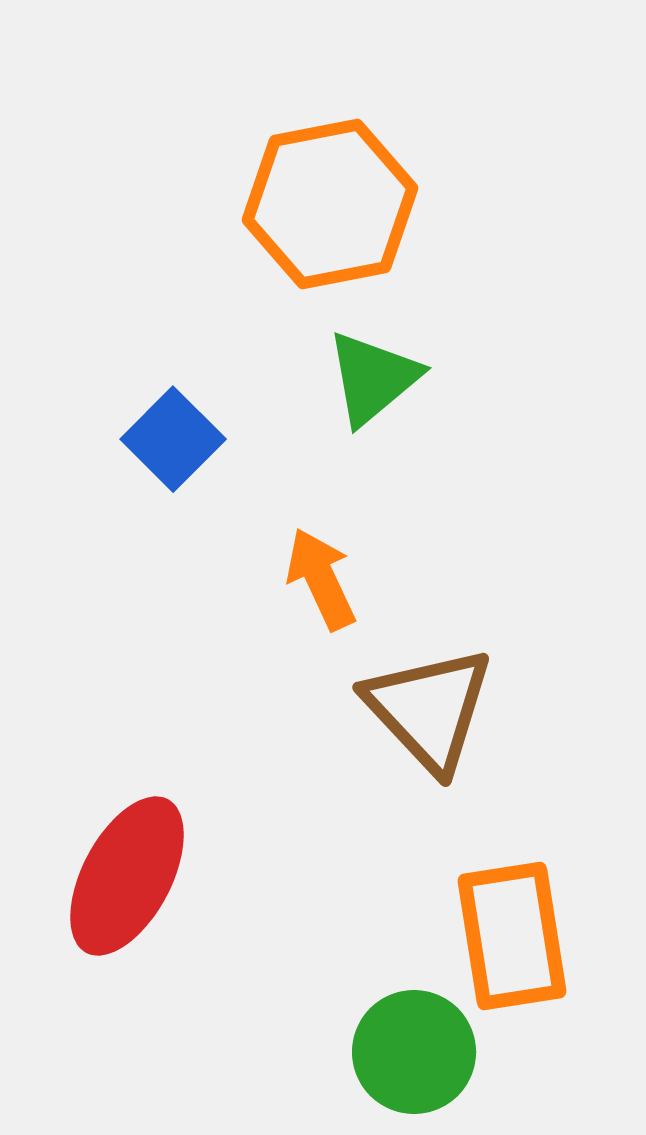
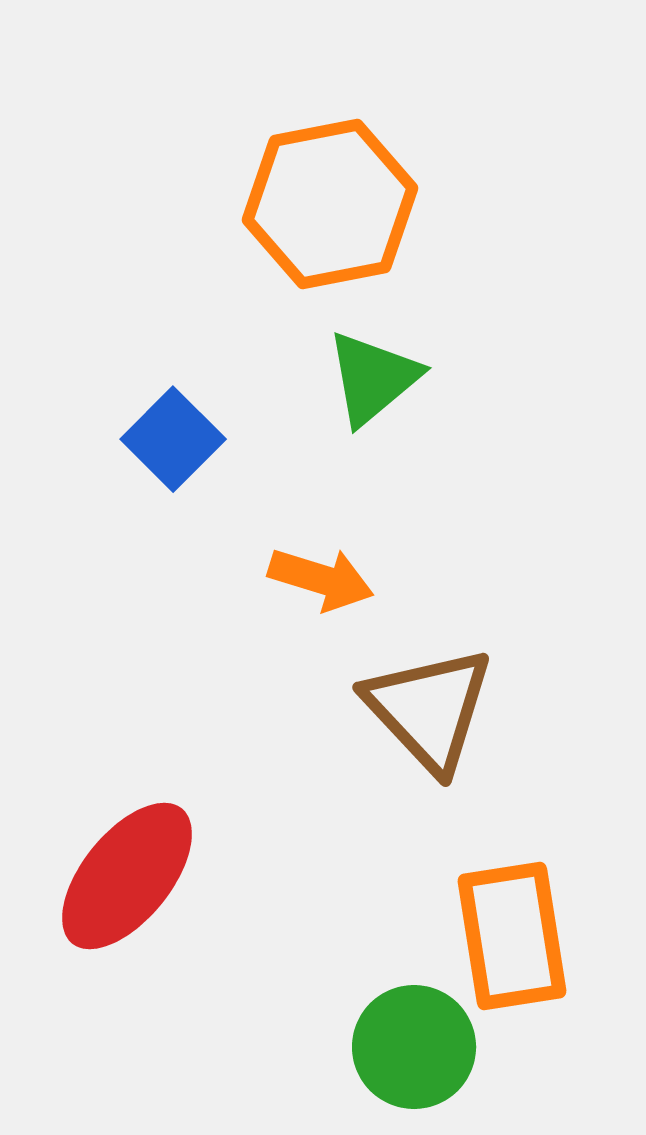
orange arrow: rotated 132 degrees clockwise
red ellipse: rotated 11 degrees clockwise
green circle: moved 5 px up
